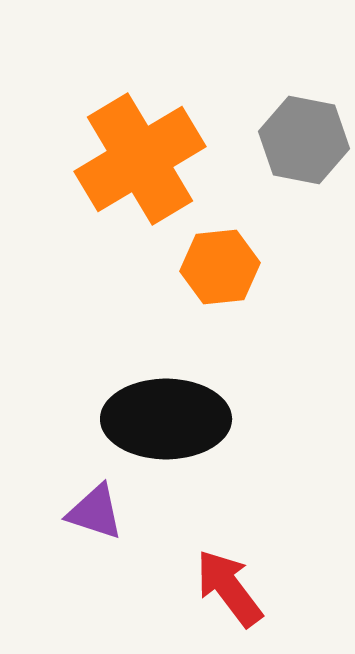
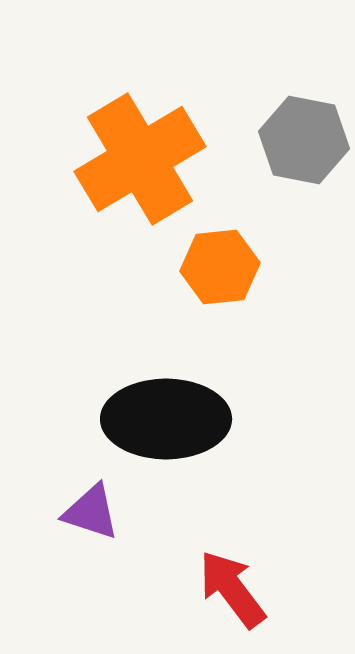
purple triangle: moved 4 px left
red arrow: moved 3 px right, 1 px down
